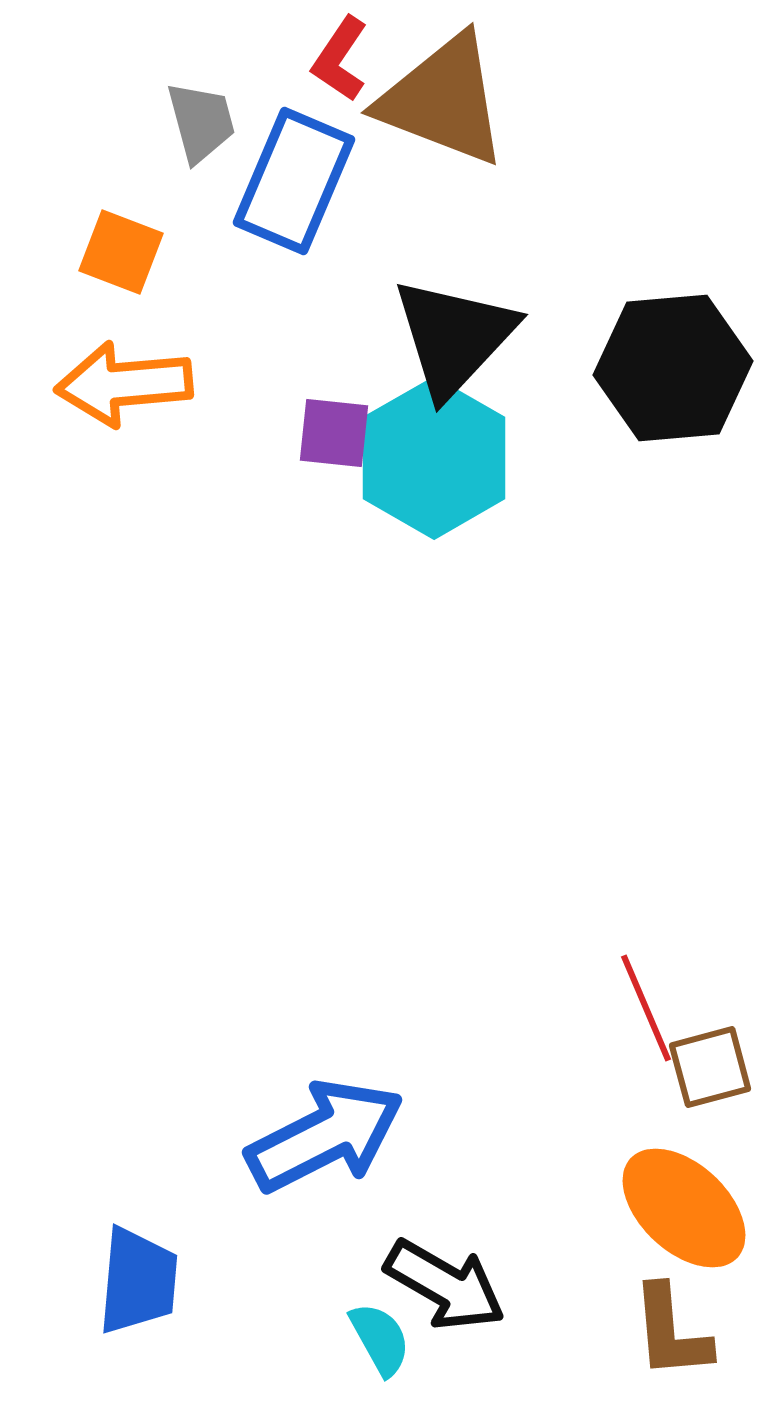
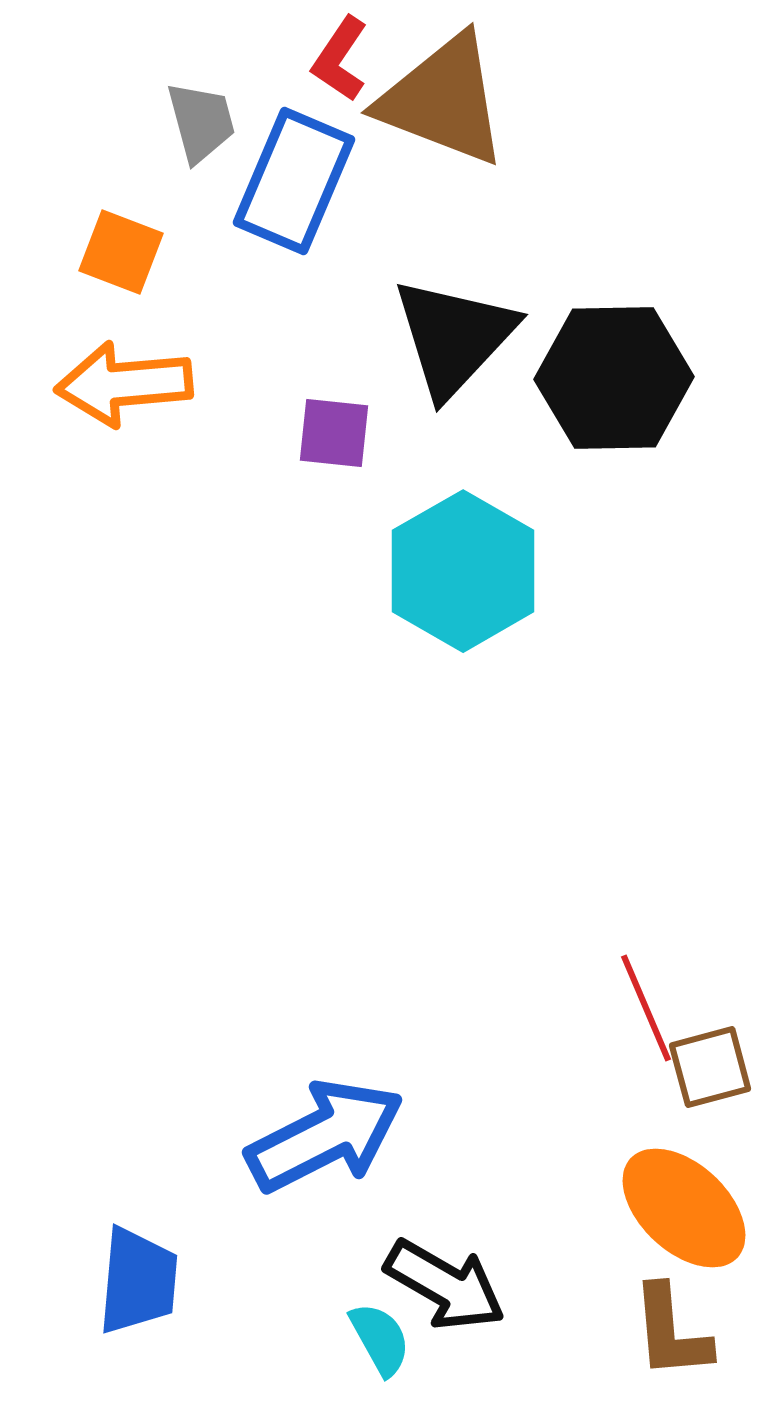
black hexagon: moved 59 px left, 10 px down; rotated 4 degrees clockwise
cyan hexagon: moved 29 px right, 113 px down
